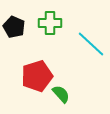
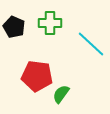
red pentagon: rotated 24 degrees clockwise
green semicircle: rotated 102 degrees counterclockwise
